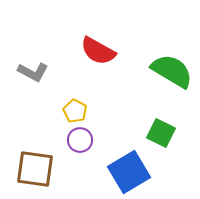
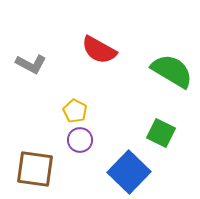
red semicircle: moved 1 px right, 1 px up
gray L-shape: moved 2 px left, 8 px up
blue square: rotated 15 degrees counterclockwise
